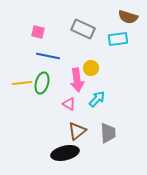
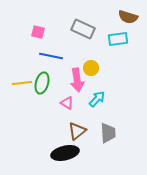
blue line: moved 3 px right
pink triangle: moved 2 px left, 1 px up
